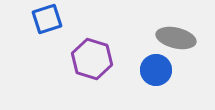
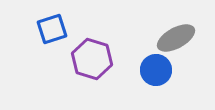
blue square: moved 5 px right, 10 px down
gray ellipse: rotated 42 degrees counterclockwise
